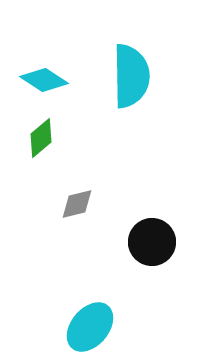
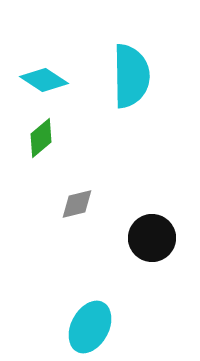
black circle: moved 4 px up
cyan ellipse: rotated 12 degrees counterclockwise
